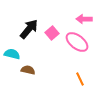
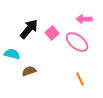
brown semicircle: moved 1 px right, 1 px down; rotated 32 degrees counterclockwise
